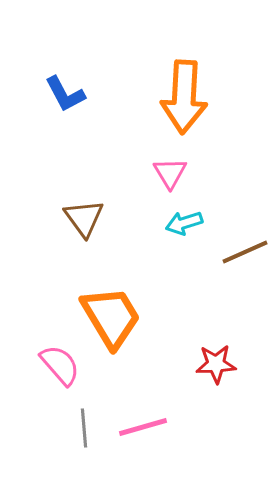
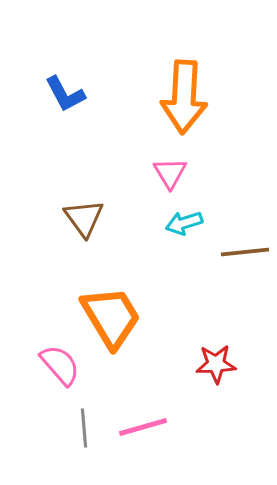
brown line: rotated 18 degrees clockwise
